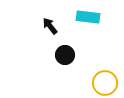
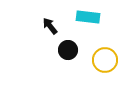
black circle: moved 3 px right, 5 px up
yellow circle: moved 23 px up
